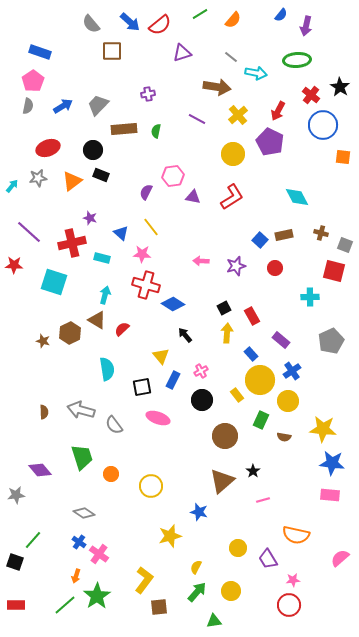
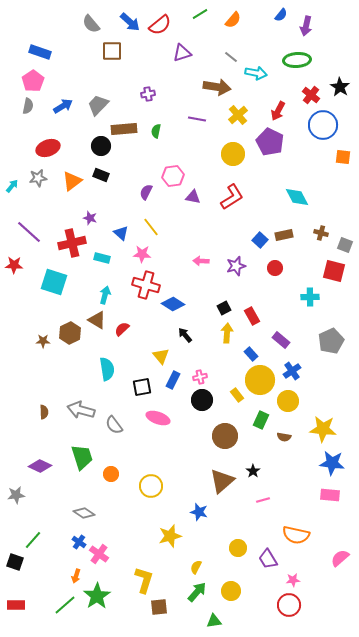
purple line at (197, 119): rotated 18 degrees counterclockwise
black circle at (93, 150): moved 8 px right, 4 px up
brown star at (43, 341): rotated 16 degrees counterclockwise
pink cross at (201, 371): moved 1 px left, 6 px down; rotated 16 degrees clockwise
purple diamond at (40, 470): moved 4 px up; rotated 25 degrees counterclockwise
yellow L-shape at (144, 580): rotated 20 degrees counterclockwise
